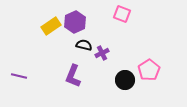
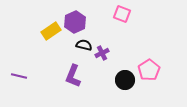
yellow rectangle: moved 5 px down
